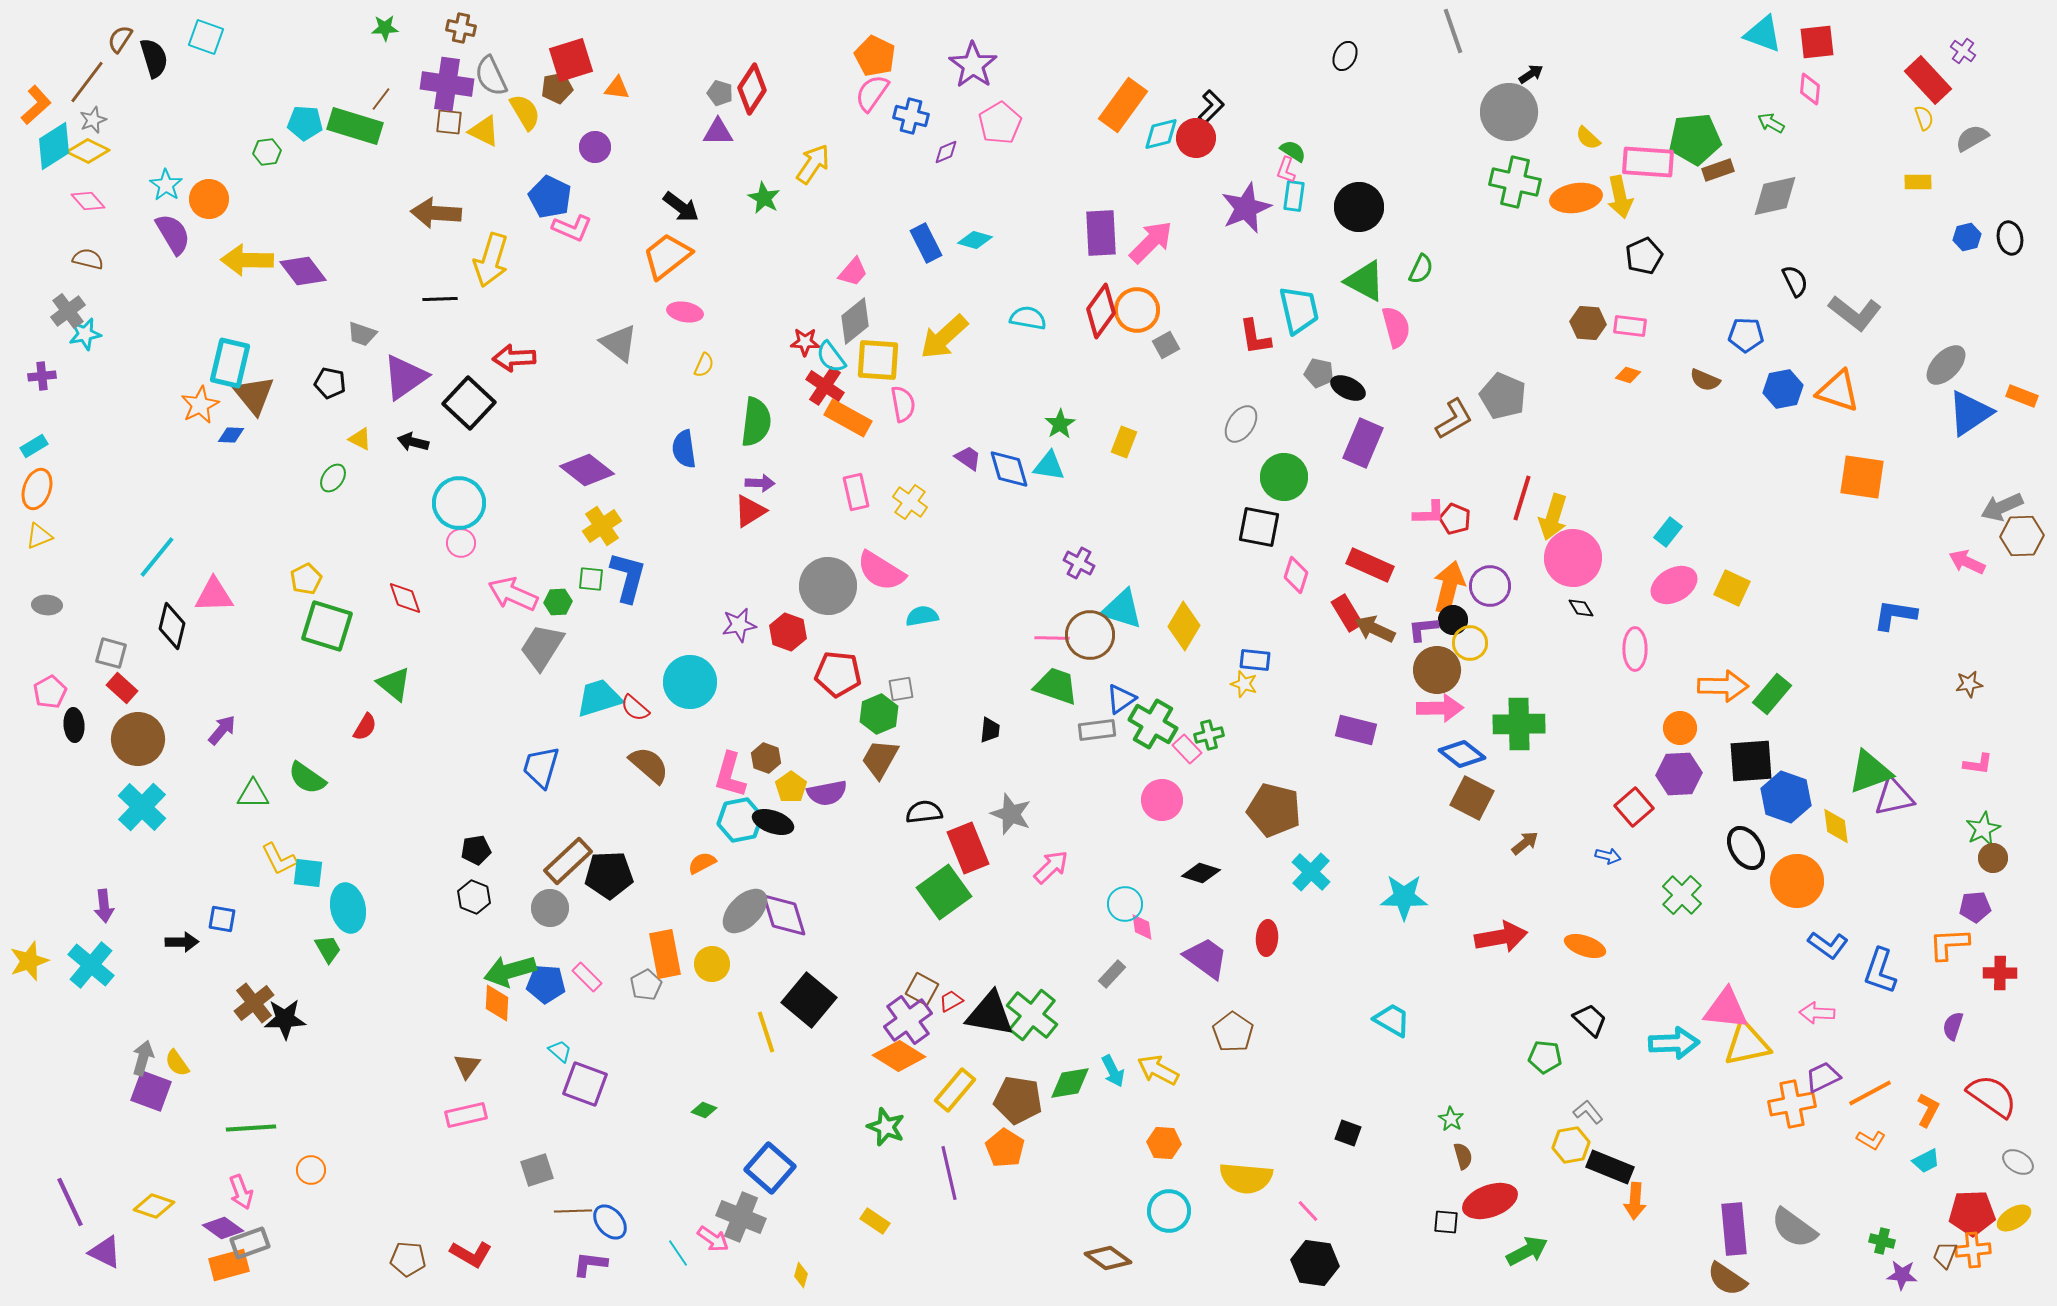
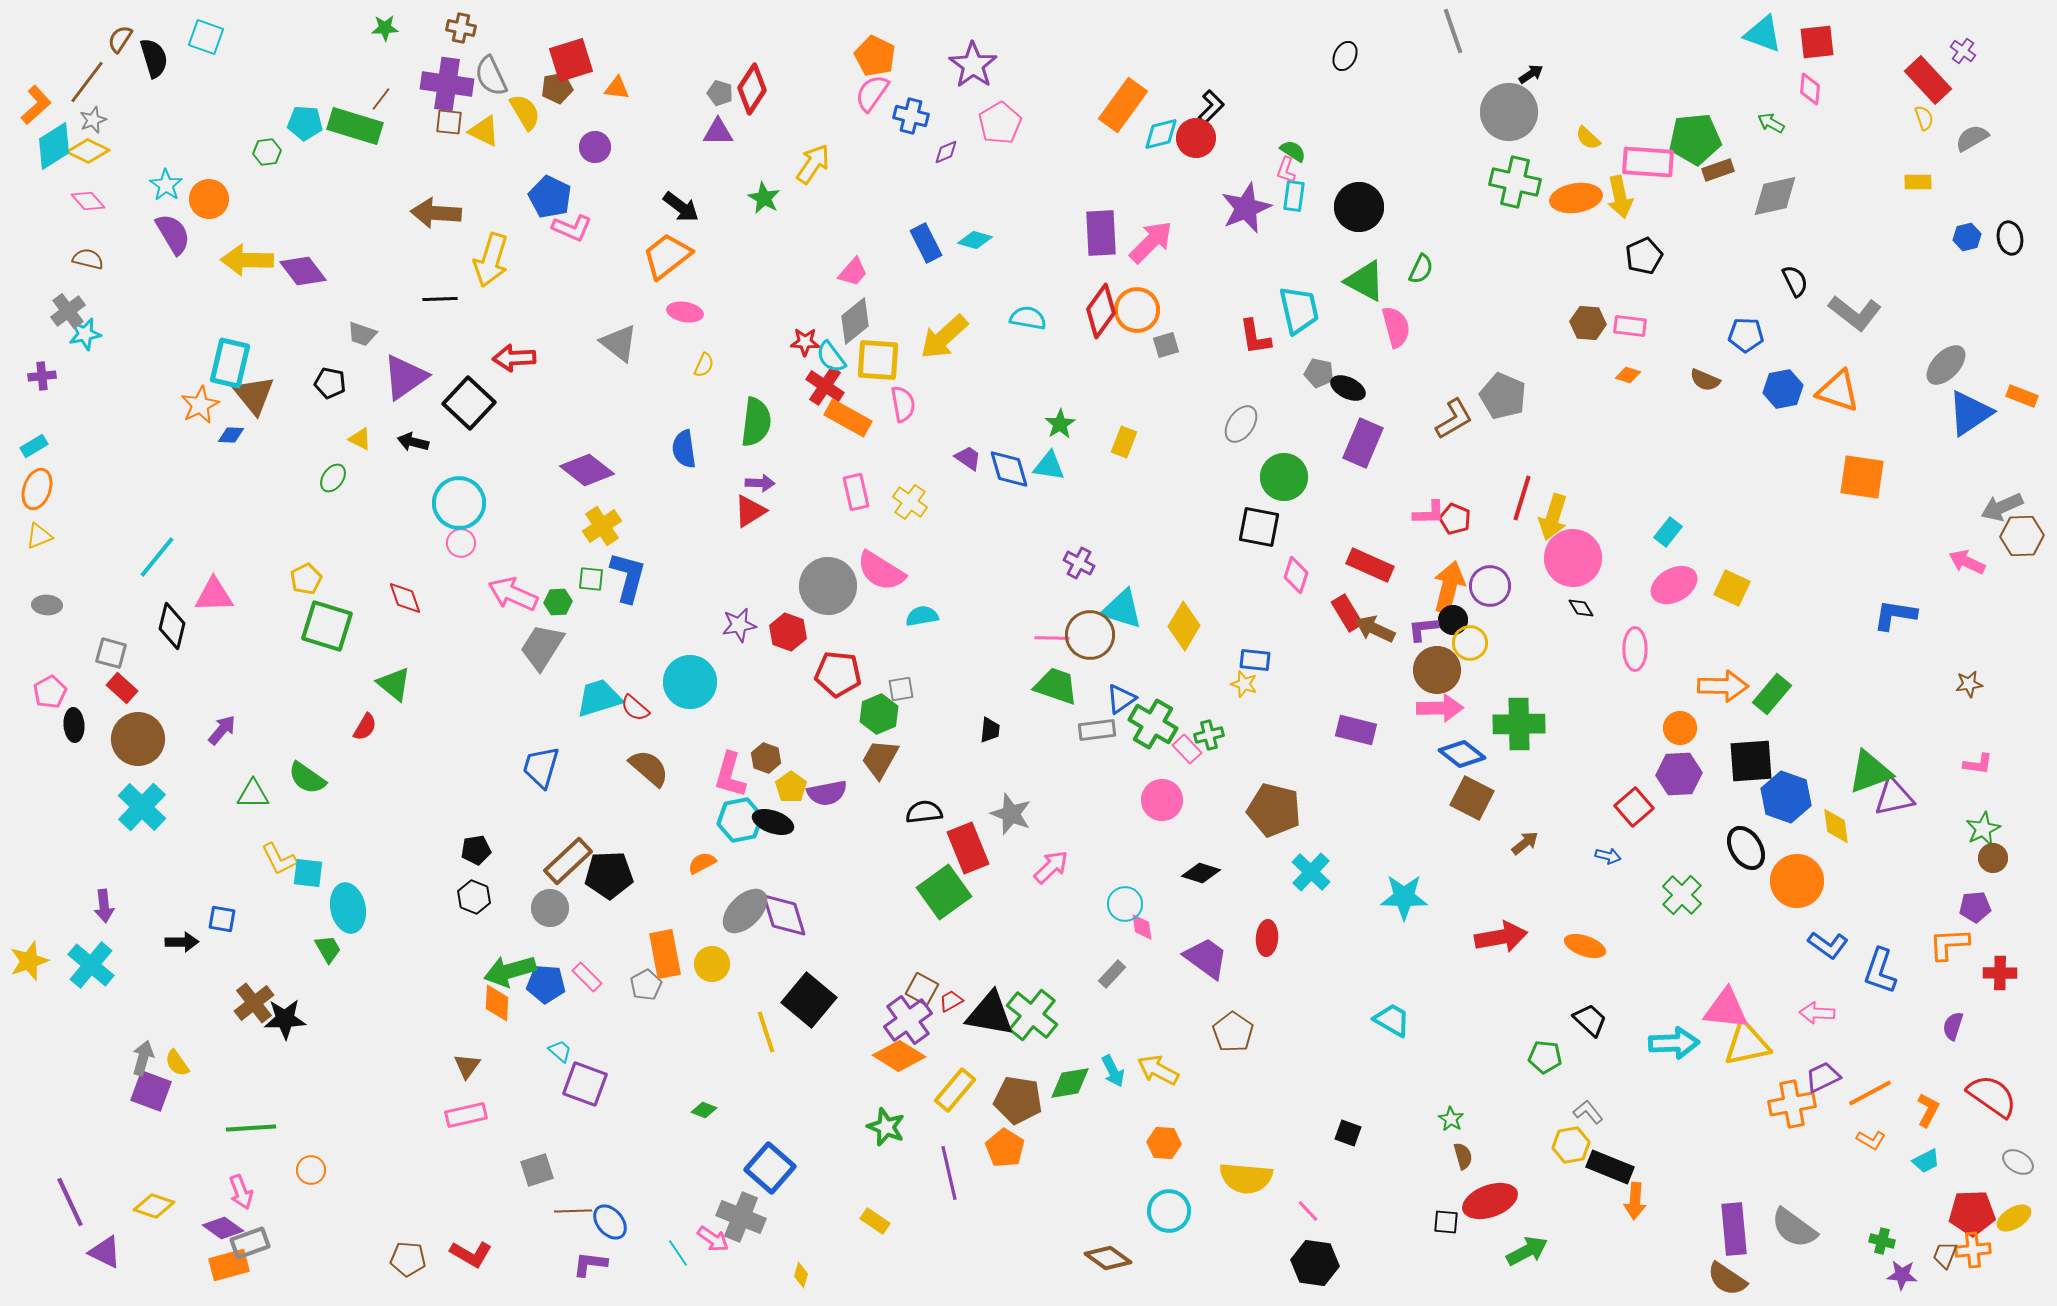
gray square at (1166, 345): rotated 12 degrees clockwise
brown semicircle at (649, 765): moved 3 px down
